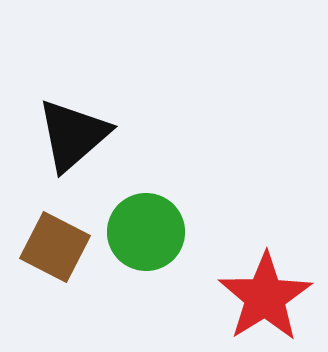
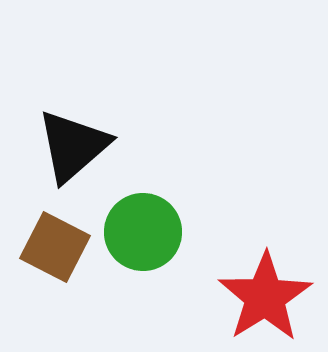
black triangle: moved 11 px down
green circle: moved 3 px left
